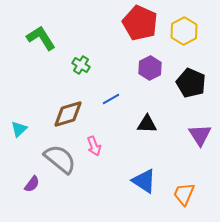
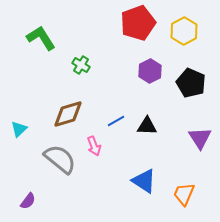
red pentagon: moved 2 px left; rotated 28 degrees clockwise
purple hexagon: moved 3 px down
blue line: moved 5 px right, 22 px down
black triangle: moved 2 px down
purple triangle: moved 3 px down
purple semicircle: moved 4 px left, 17 px down
